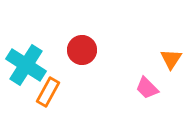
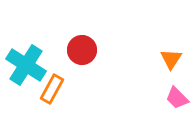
pink trapezoid: moved 30 px right, 10 px down
orange rectangle: moved 4 px right, 3 px up
